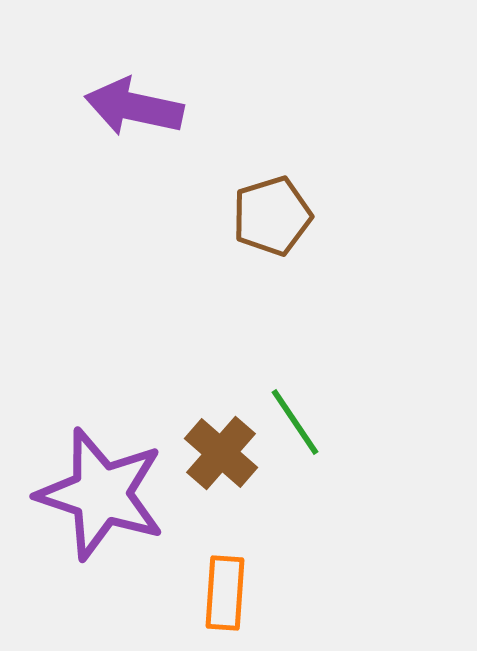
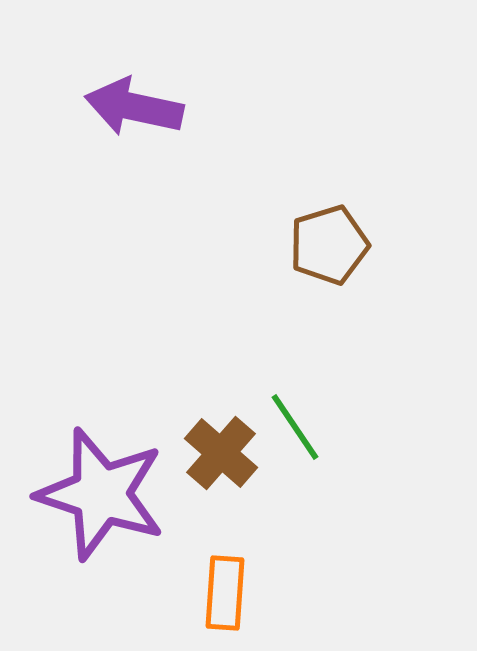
brown pentagon: moved 57 px right, 29 px down
green line: moved 5 px down
